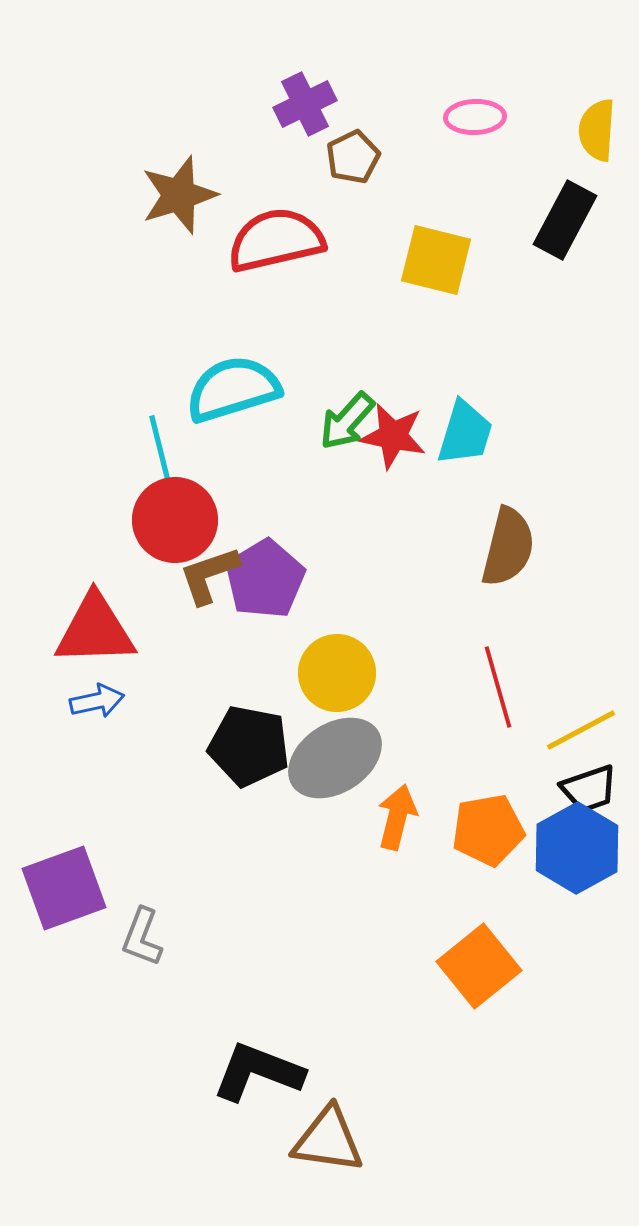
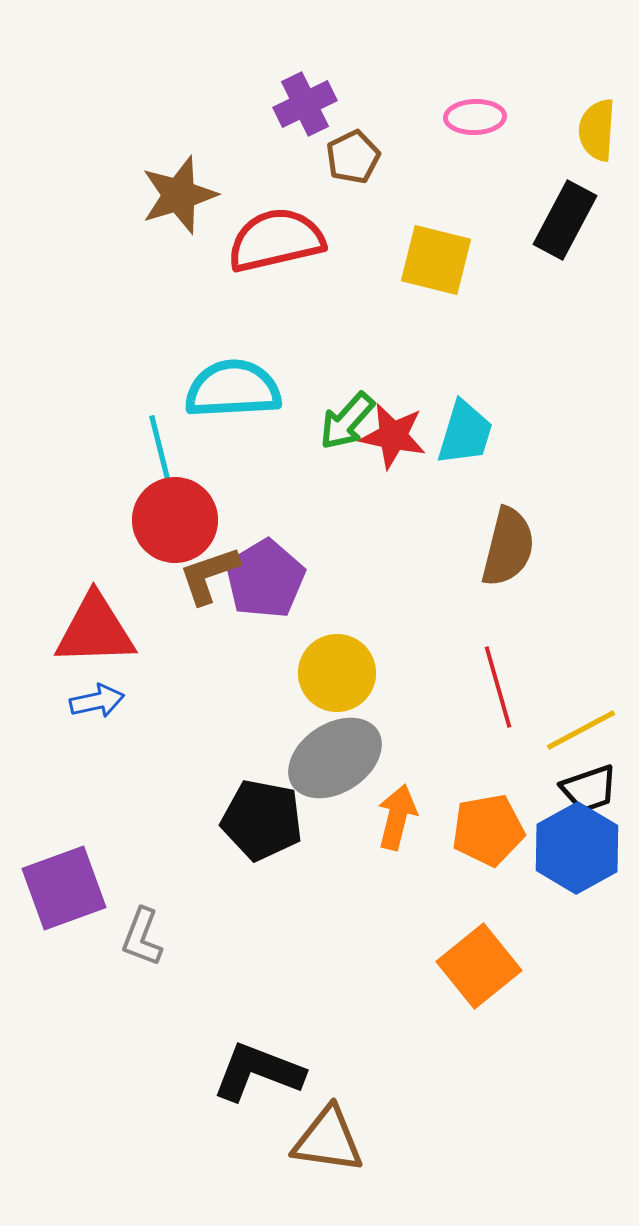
cyan semicircle: rotated 14 degrees clockwise
black pentagon: moved 13 px right, 74 px down
